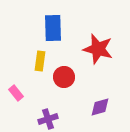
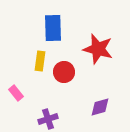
red circle: moved 5 px up
